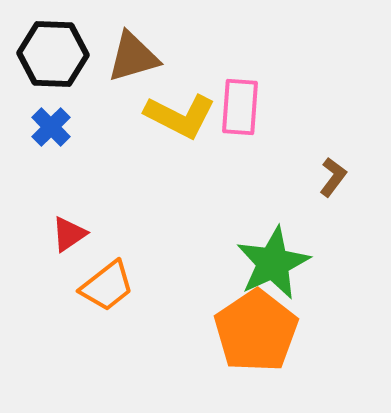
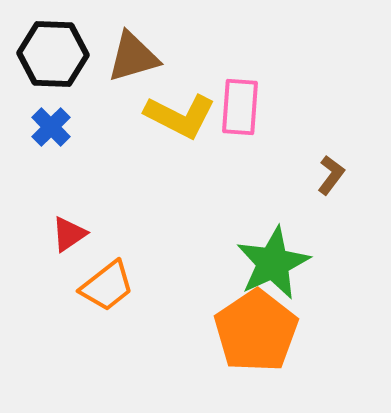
brown L-shape: moved 2 px left, 2 px up
